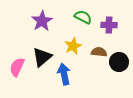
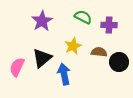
black triangle: moved 1 px down
